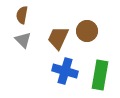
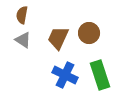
brown circle: moved 2 px right, 2 px down
gray triangle: rotated 12 degrees counterclockwise
blue cross: moved 4 px down; rotated 10 degrees clockwise
green rectangle: rotated 28 degrees counterclockwise
